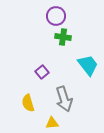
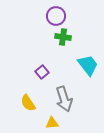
yellow semicircle: rotated 18 degrees counterclockwise
